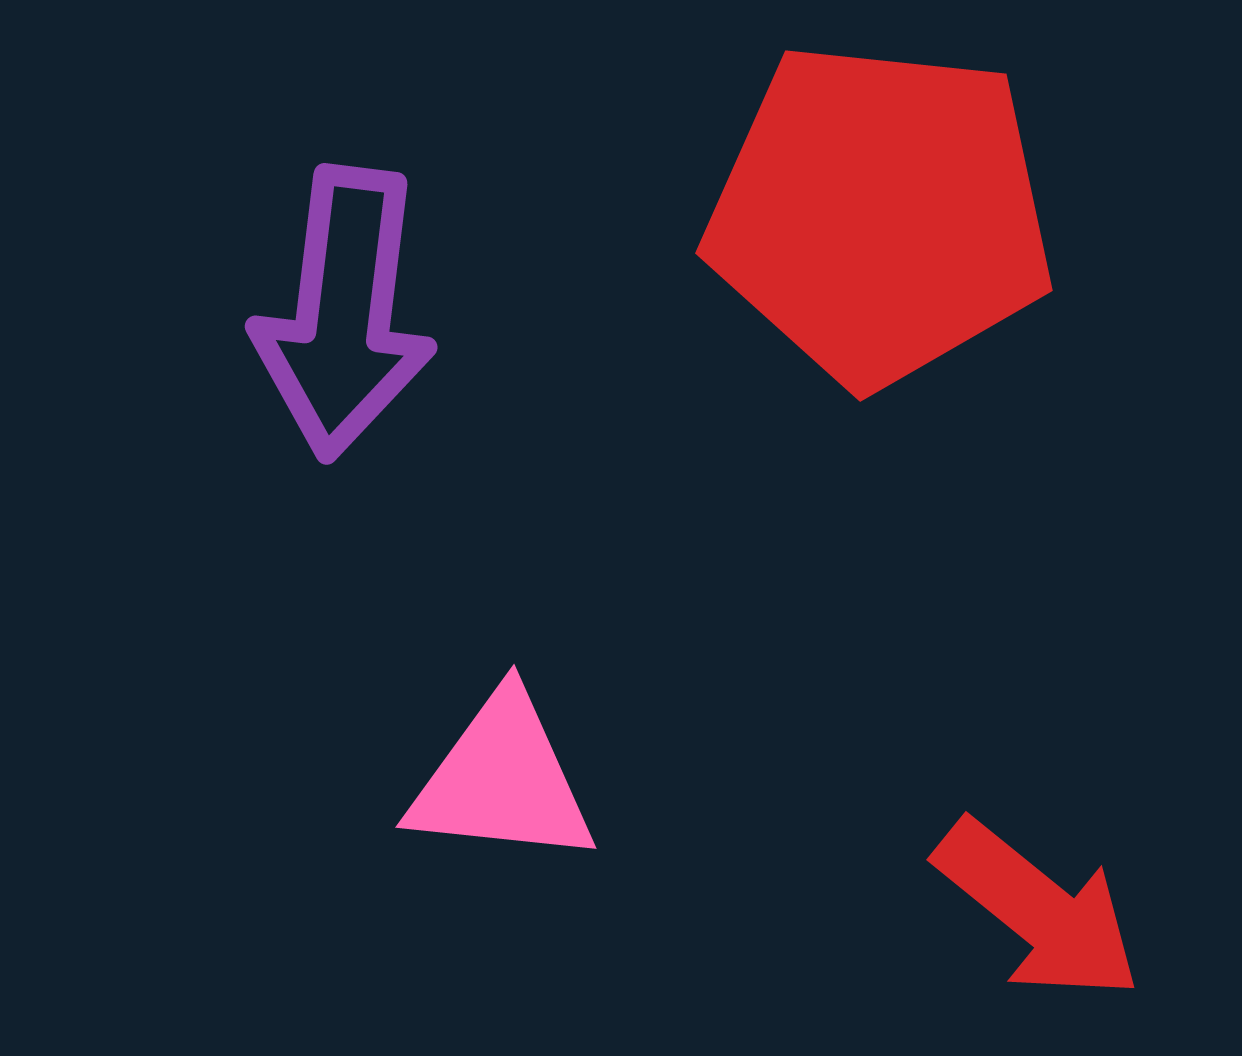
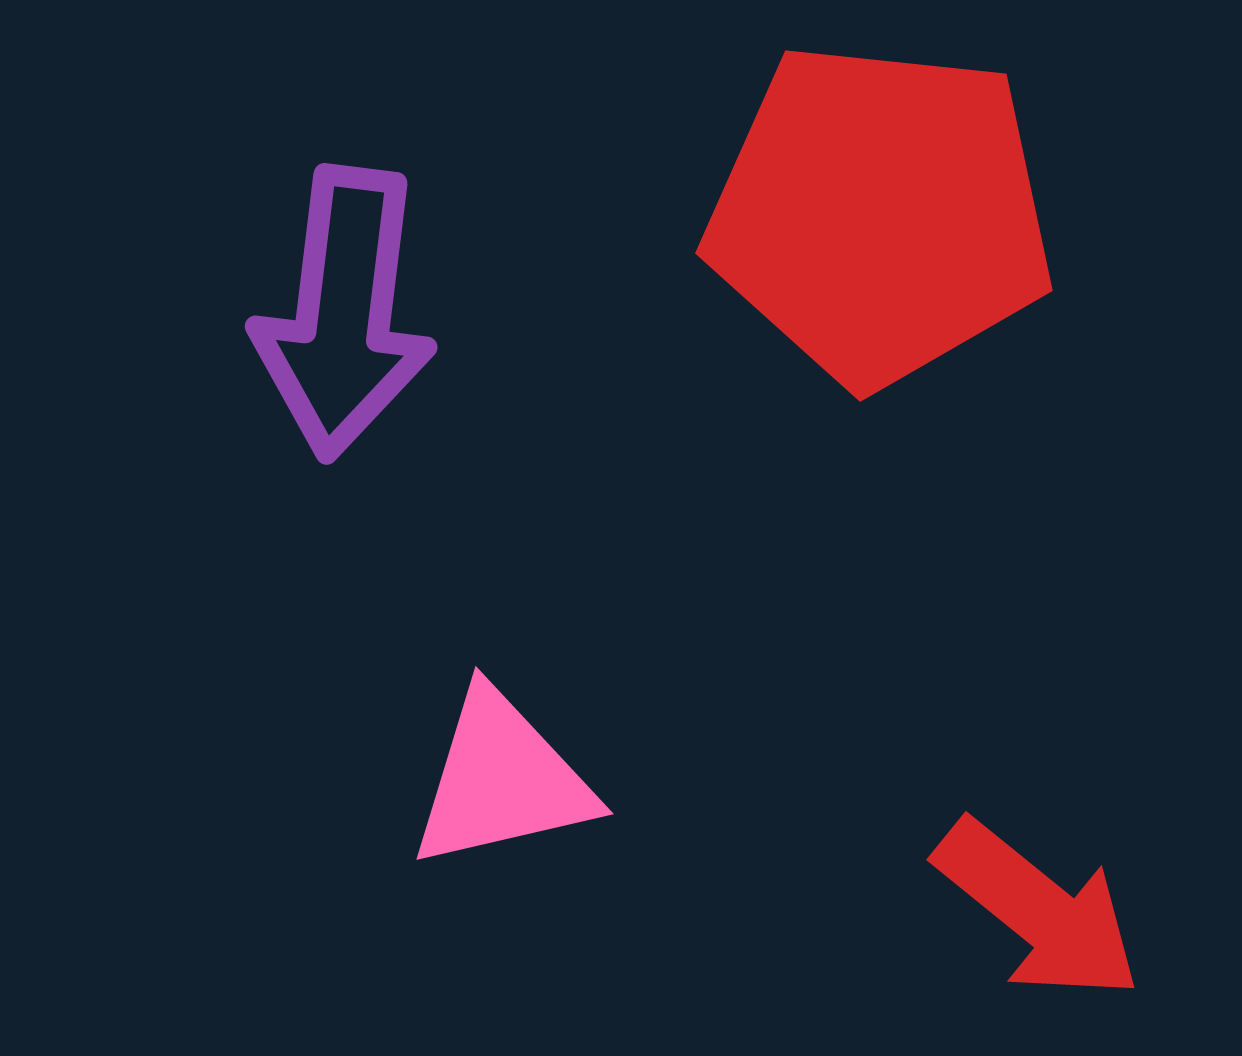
pink triangle: rotated 19 degrees counterclockwise
